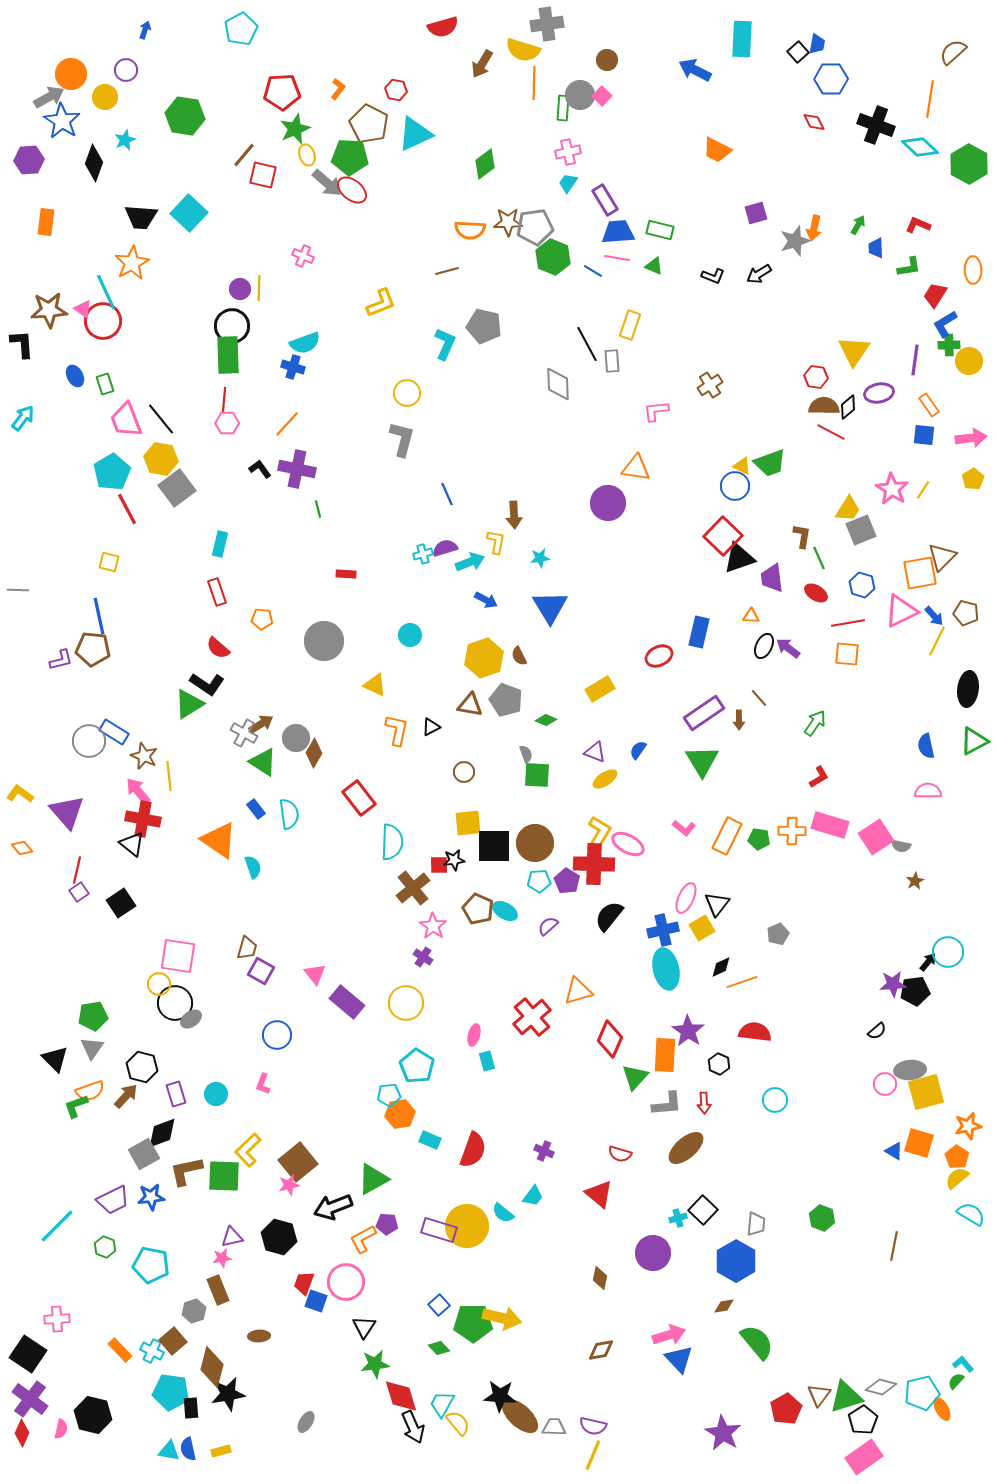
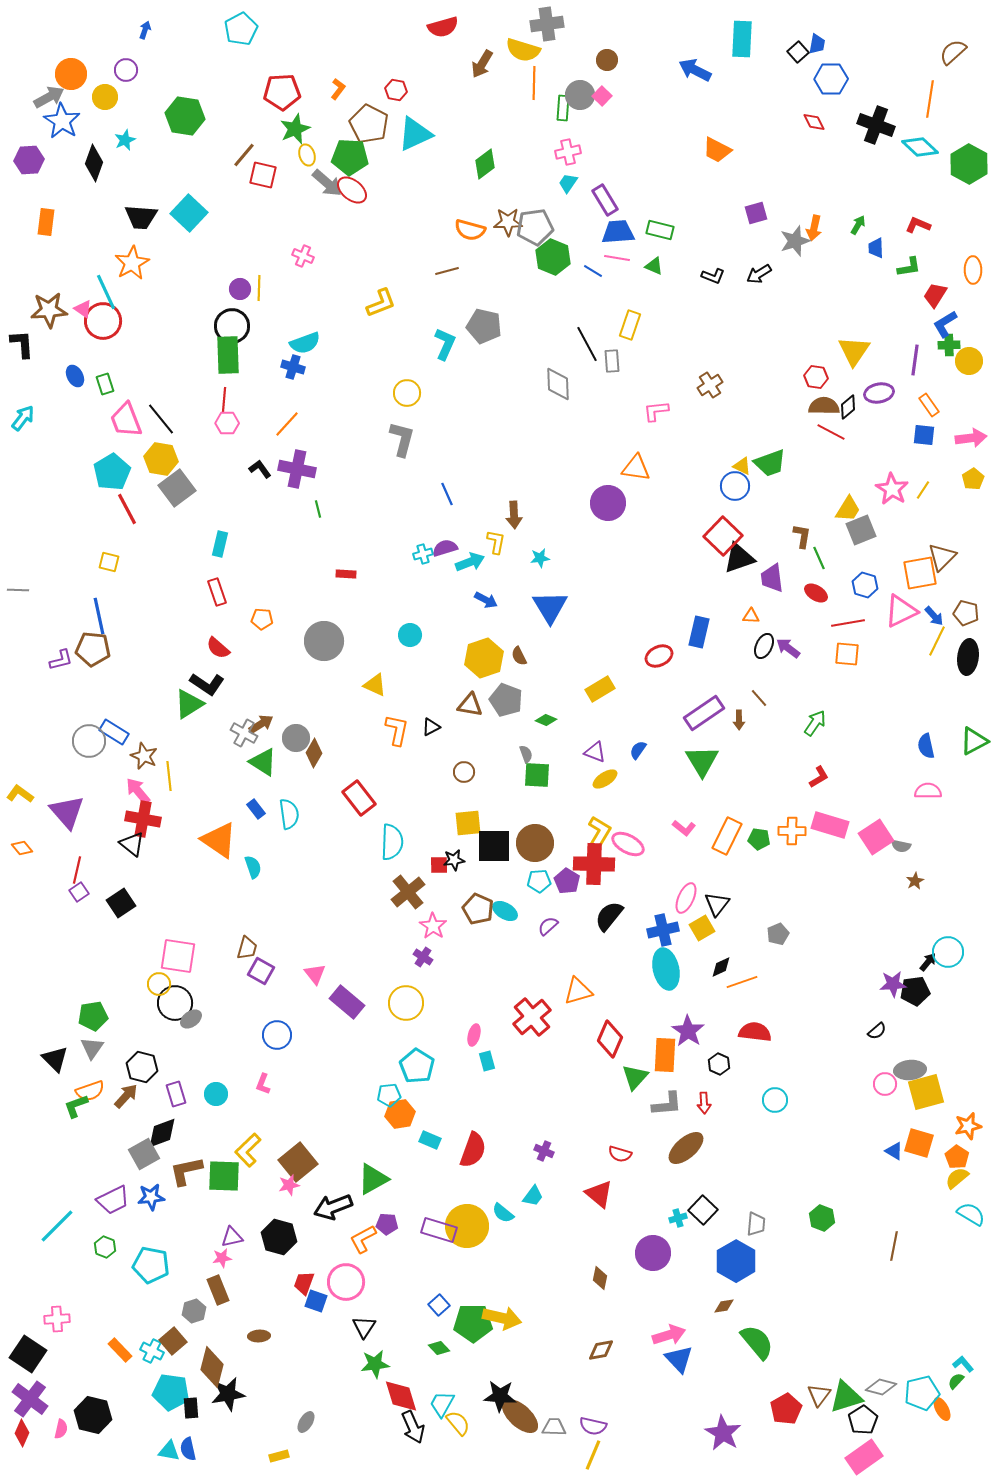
orange semicircle at (470, 230): rotated 12 degrees clockwise
blue hexagon at (862, 585): moved 3 px right
black ellipse at (968, 689): moved 32 px up
brown cross at (413, 888): moved 5 px left, 4 px down
yellow rectangle at (221, 1451): moved 58 px right, 5 px down
